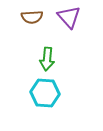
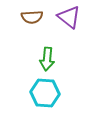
purple triangle: rotated 10 degrees counterclockwise
